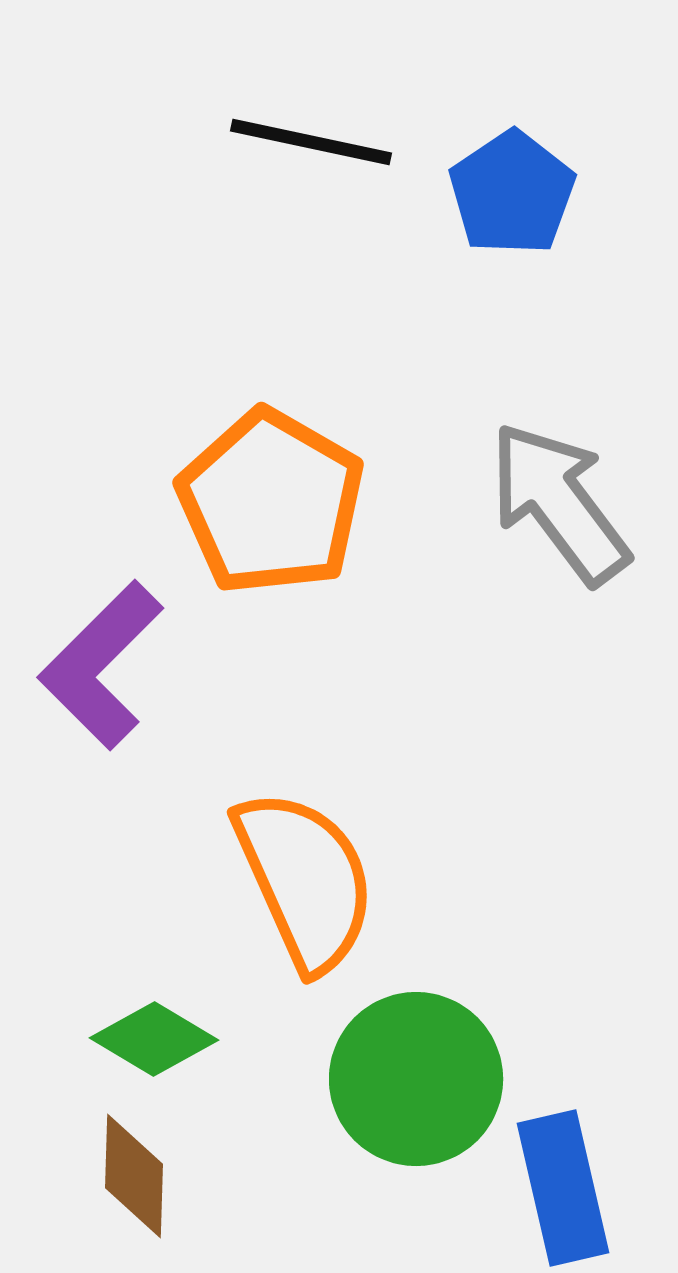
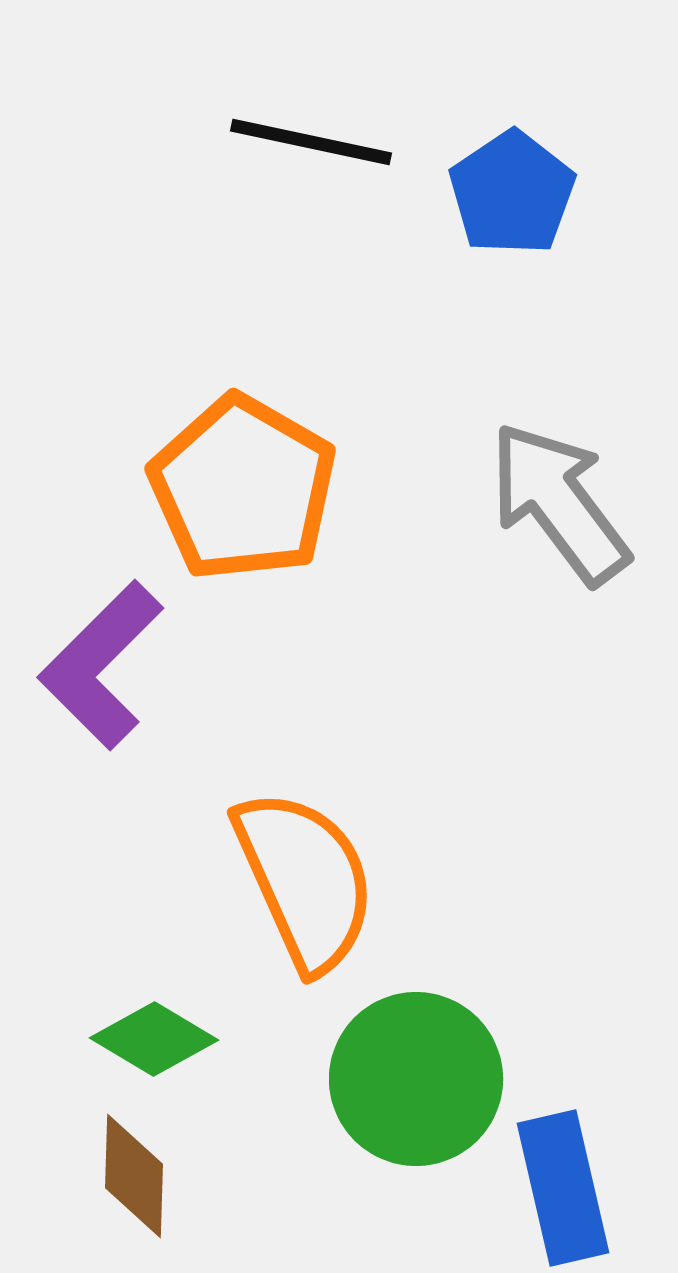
orange pentagon: moved 28 px left, 14 px up
